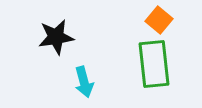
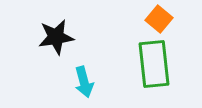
orange square: moved 1 px up
